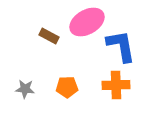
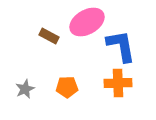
orange cross: moved 2 px right, 2 px up
gray star: rotated 30 degrees counterclockwise
